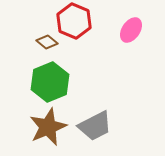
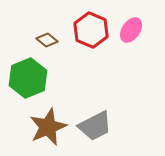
red hexagon: moved 17 px right, 9 px down
brown diamond: moved 2 px up
green hexagon: moved 22 px left, 4 px up
